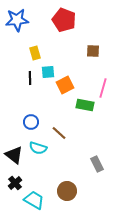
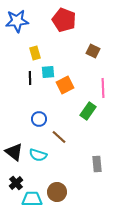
blue star: moved 1 px down
brown square: rotated 24 degrees clockwise
pink line: rotated 18 degrees counterclockwise
green rectangle: moved 3 px right, 6 px down; rotated 66 degrees counterclockwise
blue circle: moved 8 px right, 3 px up
brown line: moved 4 px down
cyan semicircle: moved 7 px down
black triangle: moved 3 px up
gray rectangle: rotated 21 degrees clockwise
black cross: moved 1 px right
brown circle: moved 10 px left, 1 px down
cyan trapezoid: moved 2 px left, 1 px up; rotated 30 degrees counterclockwise
